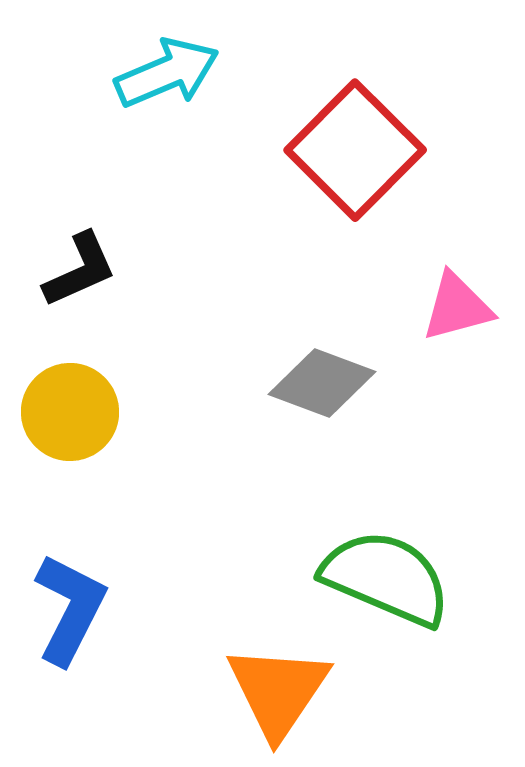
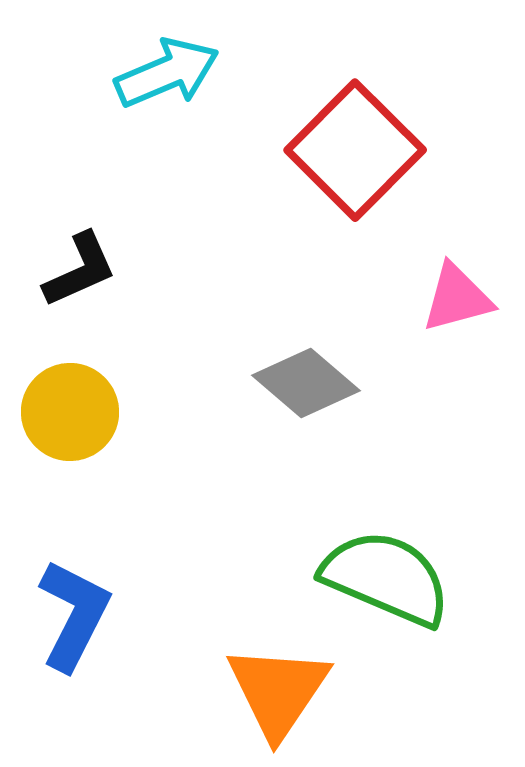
pink triangle: moved 9 px up
gray diamond: moved 16 px left; rotated 20 degrees clockwise
blue L-shape: moved 4 px right, 6 px down
